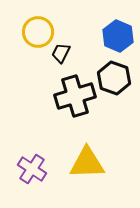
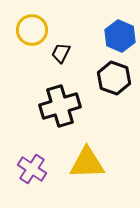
yellow circle: moved 6 px left, 2 px up
blue hexagon: moved 2 px right
black cross: moved 15 px left, 10 px down
